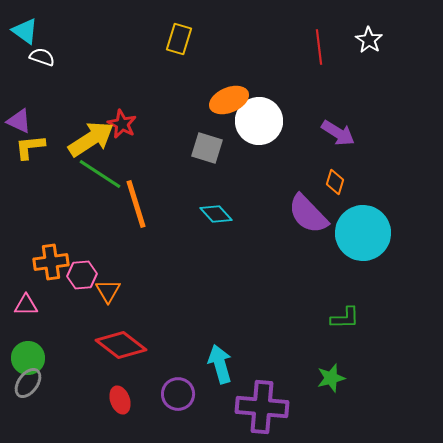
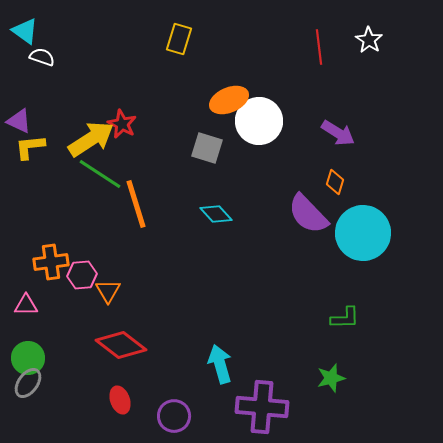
purple circle: moved 4 px left, 22 px down
